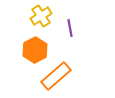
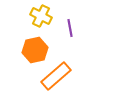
yellow cross: rotated 30 degrees counterclockwise
orange hexagon: rotated 15 degrees clockwise
